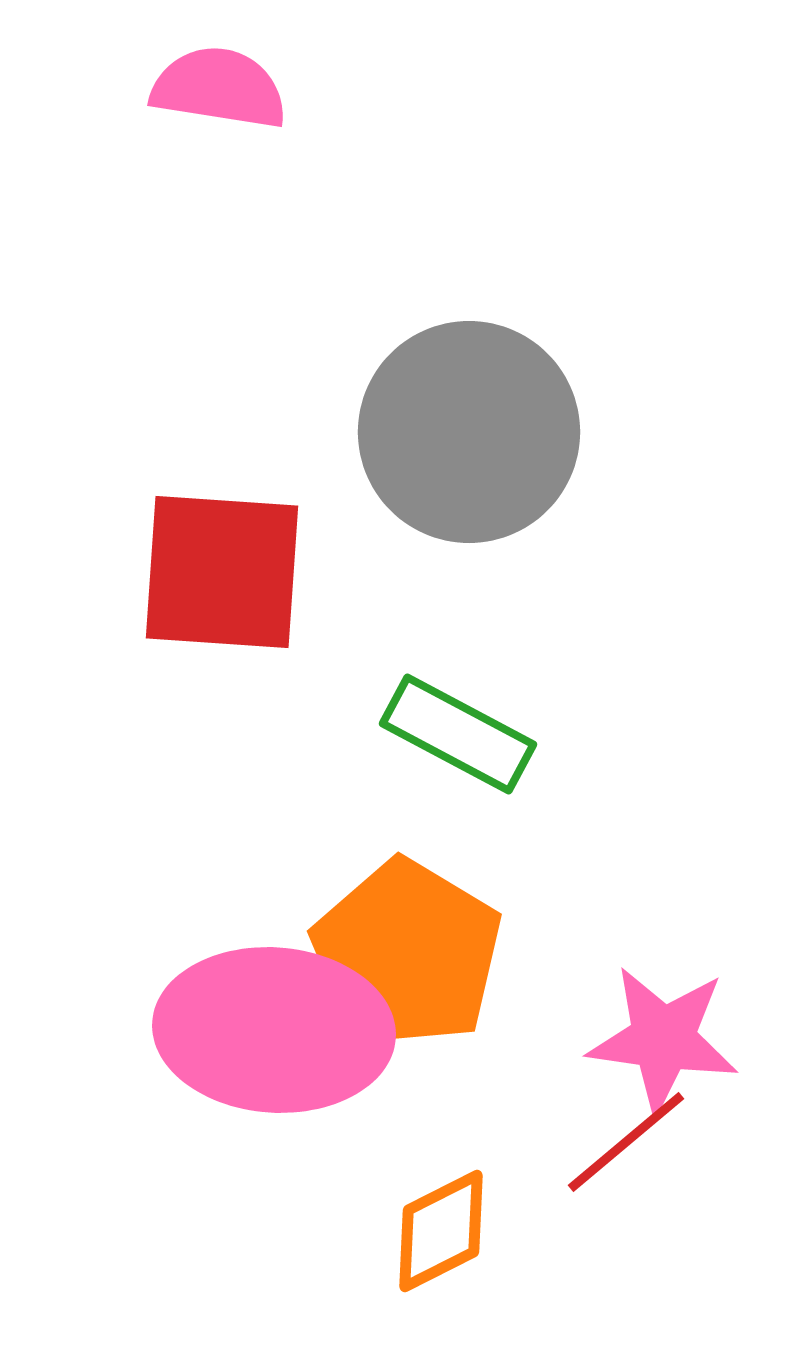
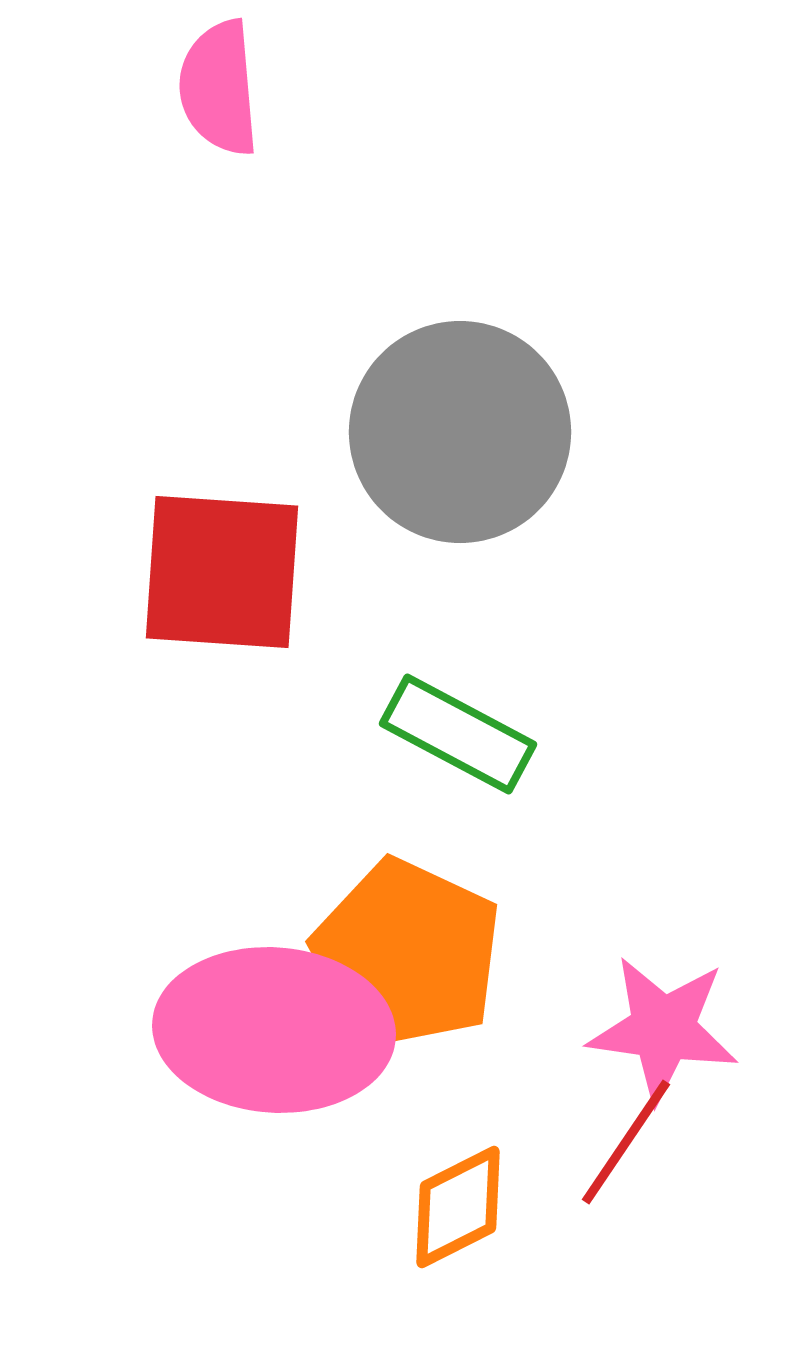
pink semicircle: rotated 104 degrees counterclockwise
gray circle: moved 9 px left
orange pentagon: rotated 6 degrees counterclockwise
pink star: moved 10 px up
red line: rotated 16 degrees counterclockwise
orange diamond: moved 17 px right, 24 px up
